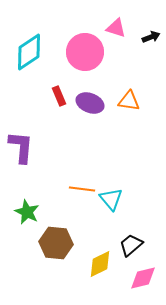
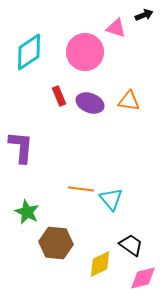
black arrow: moved 7 px left, 22 px up
orange line: moved 1 px left
black trapezoid: rotated 75 degrees clockwise
